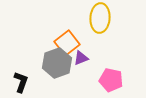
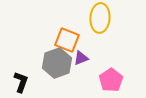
orange square: moved 3 px up; rotated 30 degrees counterclockwise
pink pentagon: rotated 25 degrees clockwise
